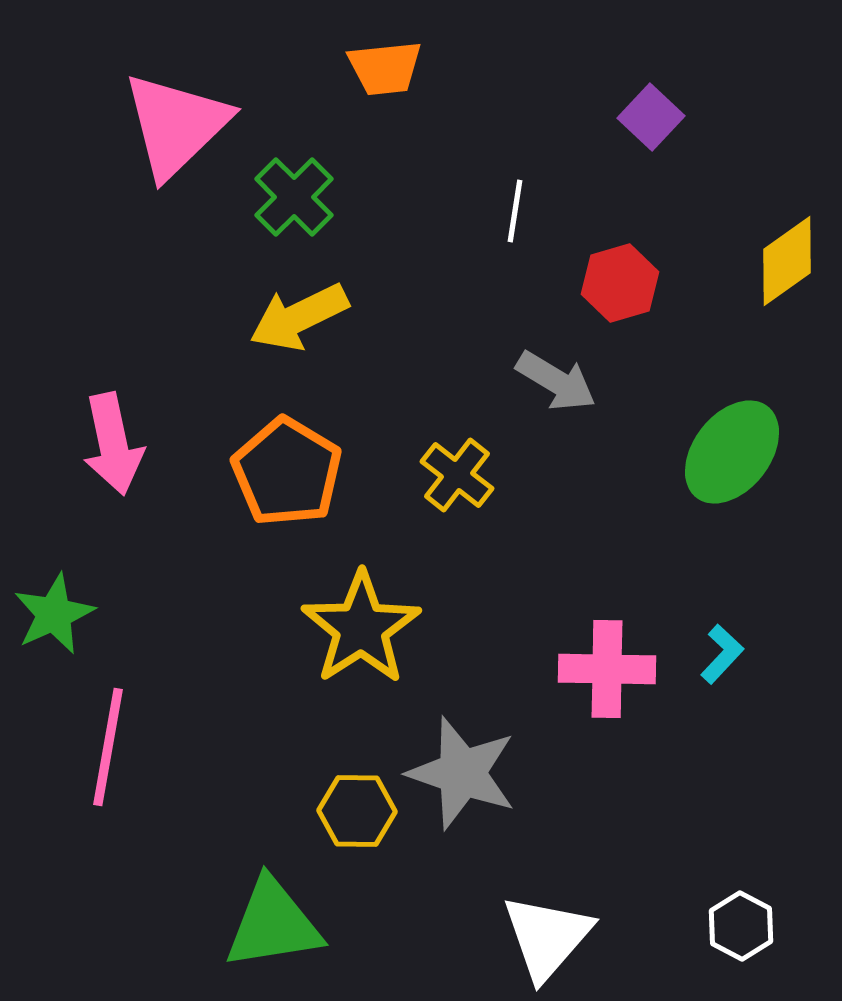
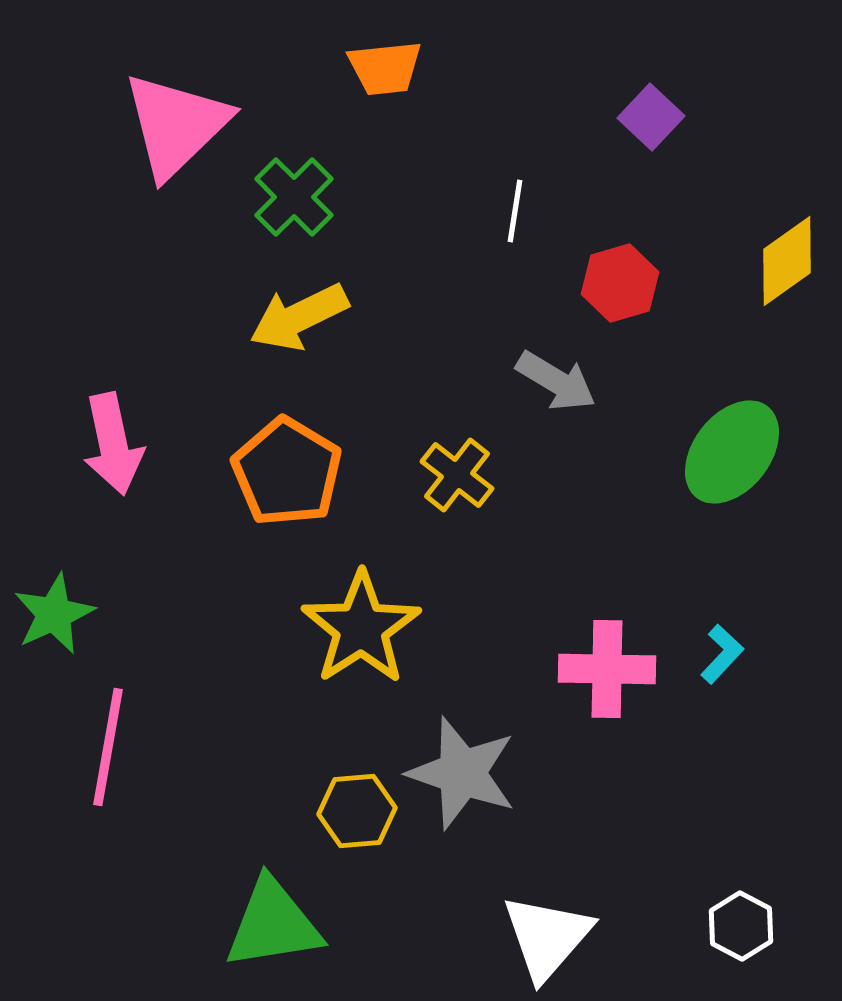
yellow hexagon: rotated 6 degrees counterclockwise
